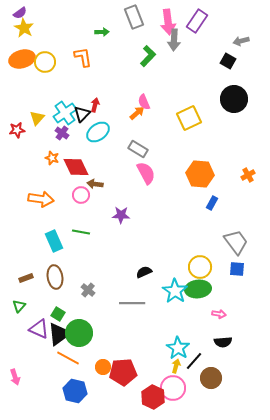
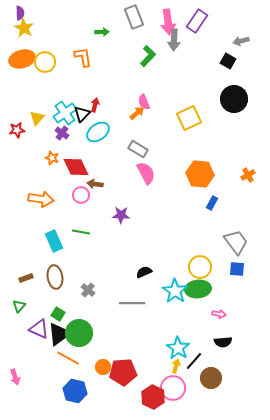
purple semicircle at (20, 13): rotated 56 degrees counterclockwise
